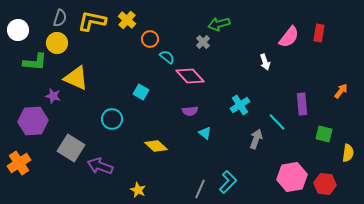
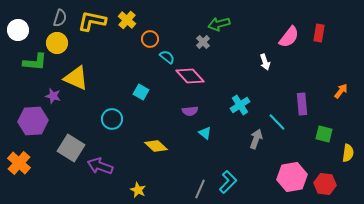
orange cross: rotated 15 degrees counterclockwise
